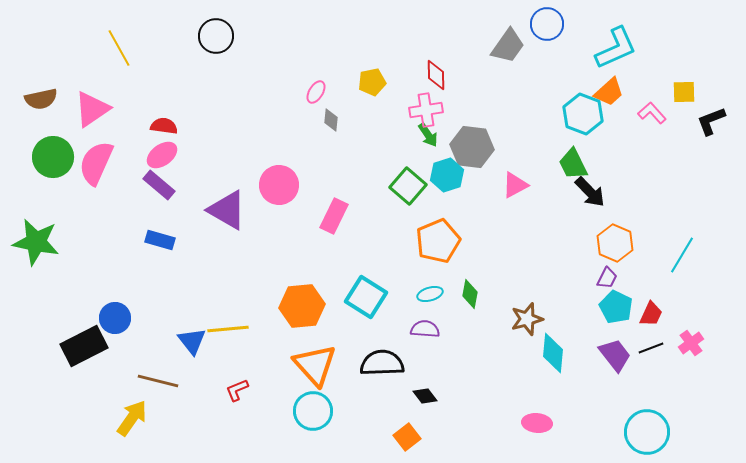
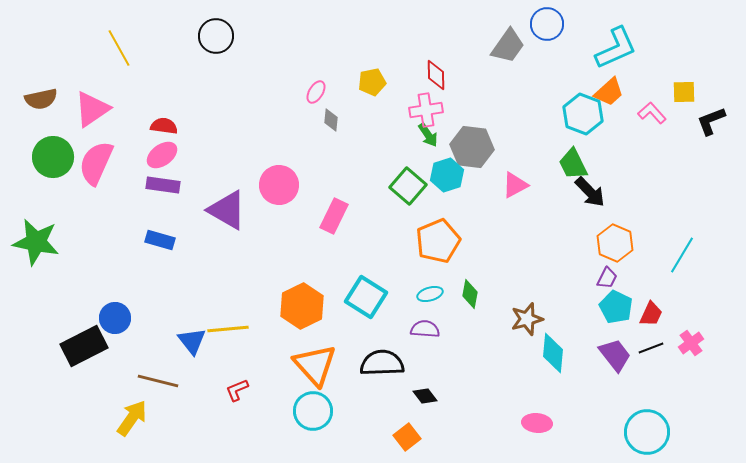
purple rectangle at (159, 185): moved 4 px right; rotated 32 degrees counterclockwise
orange hexagon at (302, 306): rotated 21 degrees counterclockwise
